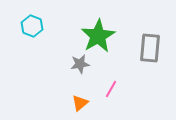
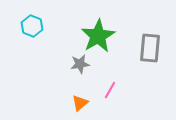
pink line: moved 1 px left, 1 px down
